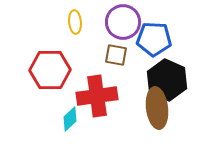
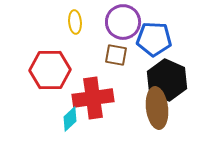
red cross: moved 4 px left, 2 px down
